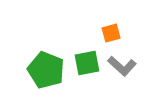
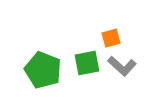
orange square: moved 5 px down
green pentagon: moved 3 px left
